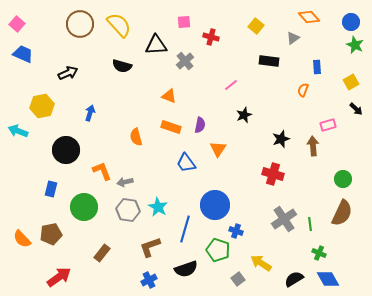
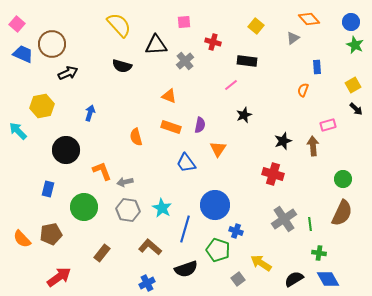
orange diamond at (309, 17): moved 2 px down
brown circle at (80, 24): moved 28 px left, 20 px down
red cross at (211, 37): moved 2 px right, 5 px down
black rectangle at (269, 61): moved 22 px left
yellow square at (351, 82): moved 2 px right, 3 px down
cyan arrow at (18, 131): rotated 24 degrees clockwise
black star at (281, 139): moved 2 px right, 2 px down
blue rectangle at (51, 189): moved 3 px left
cyan star at (158, 207): moved 4 px right, 1 px down
brown L-shape at (150, 247): rotated 60 degrees clockwise
green cross at (319, 253): rotated 16 degrees counterclockwise
blue cross at (149, 280): moved 2 px left, 3 px down
